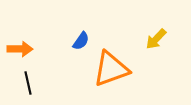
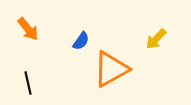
orange arrow: moved 8 px right, 20 px up; rotated 50 degrees clockwise
orange triangle: rotated 9 degrees counterclockwise
